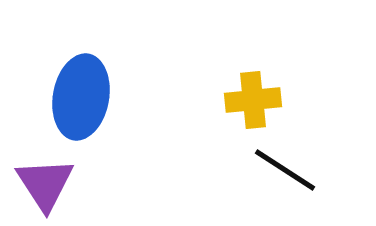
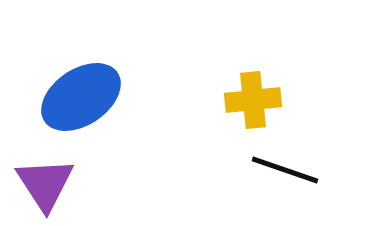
blue ellipse: rotated 46 degrees clockwise
black line: rotated 14 degrees counterclockwise
